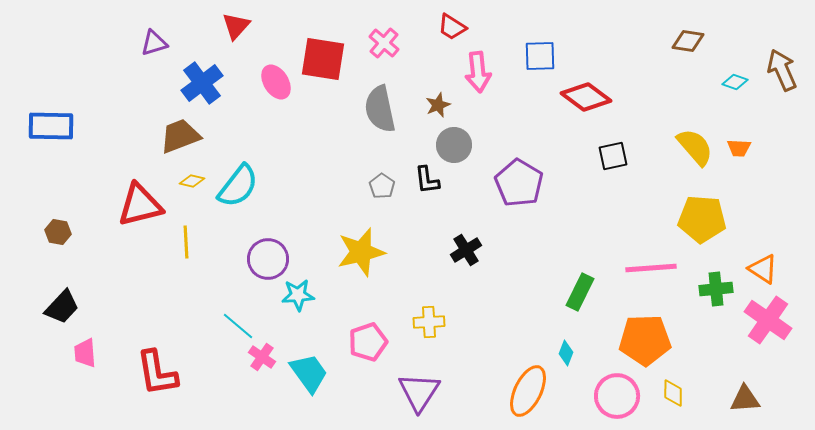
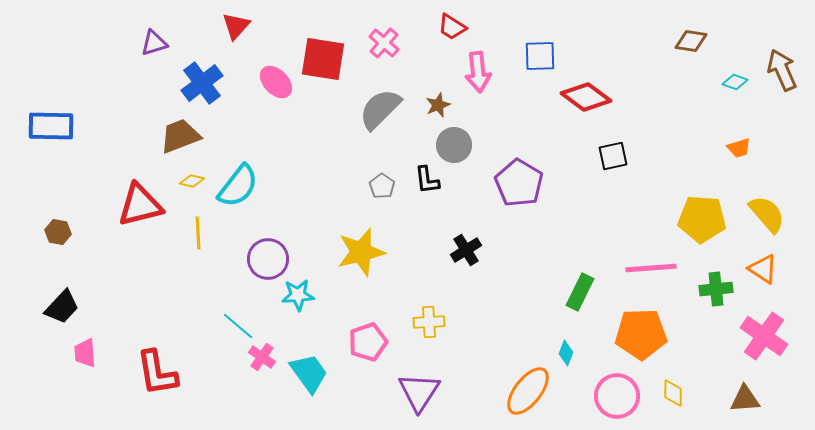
brown diamond at (688, 41): moved 3 px right
pink ellipse at (276, 82): rotated 12 degrees counterclockwise
gray semicircle at (380, 109): rotated 57 degrees clockwise
yellow semicircle at (695, 147): moved 72 px right, 67 px down
orange trapezoid at (739, 148): rotated 20 degrees counterclockwise
yellow line at (186, 242): moved 12 px right, 9 px up
pink cross at (768, 320): moved 4 px left, 16 px down
orange pentagon at (645, 340): moved 4 px left, 6 px up
orange ellipse at (528, 391): rotated 12 degrees clockwise
